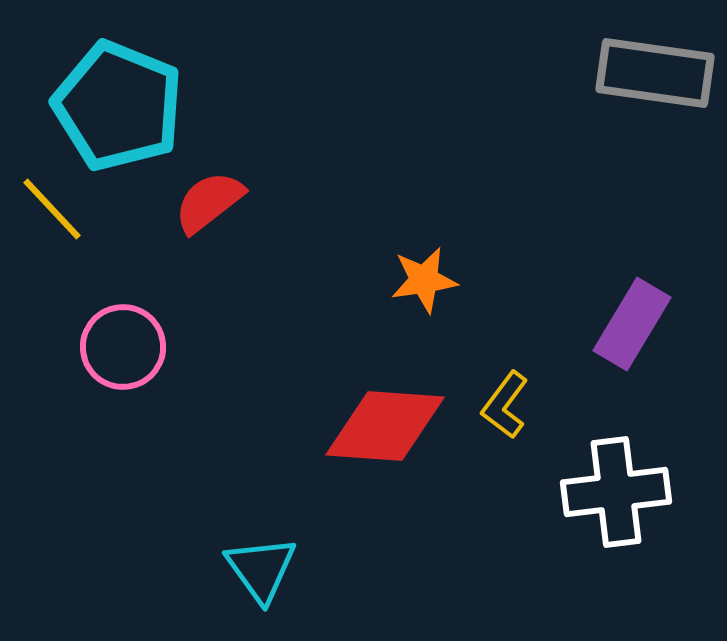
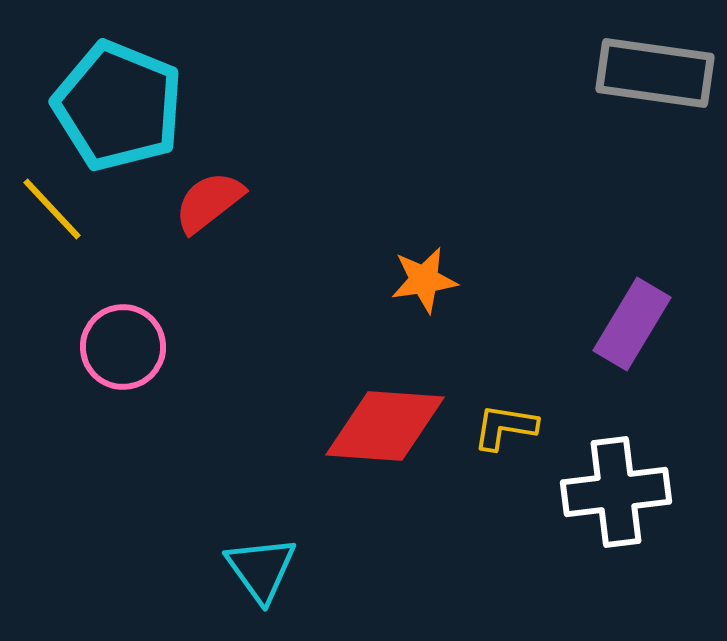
yellow L-shape: moved 22 px down; rotated 62 degrees clockwise
